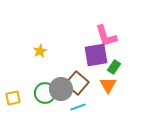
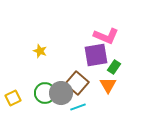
pink L-shape: rotated 50 degrees counterclockwise
yellow star: rotated 24 degrees counterclockwise
gray circle: moved 4 px down
yellow square: rotated 14 degrees counterclockwise
